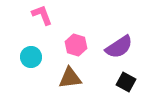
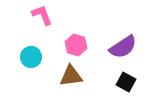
purple semicircle: moved 4 px right
brown triangle: moved 1 px right, 2 px up
